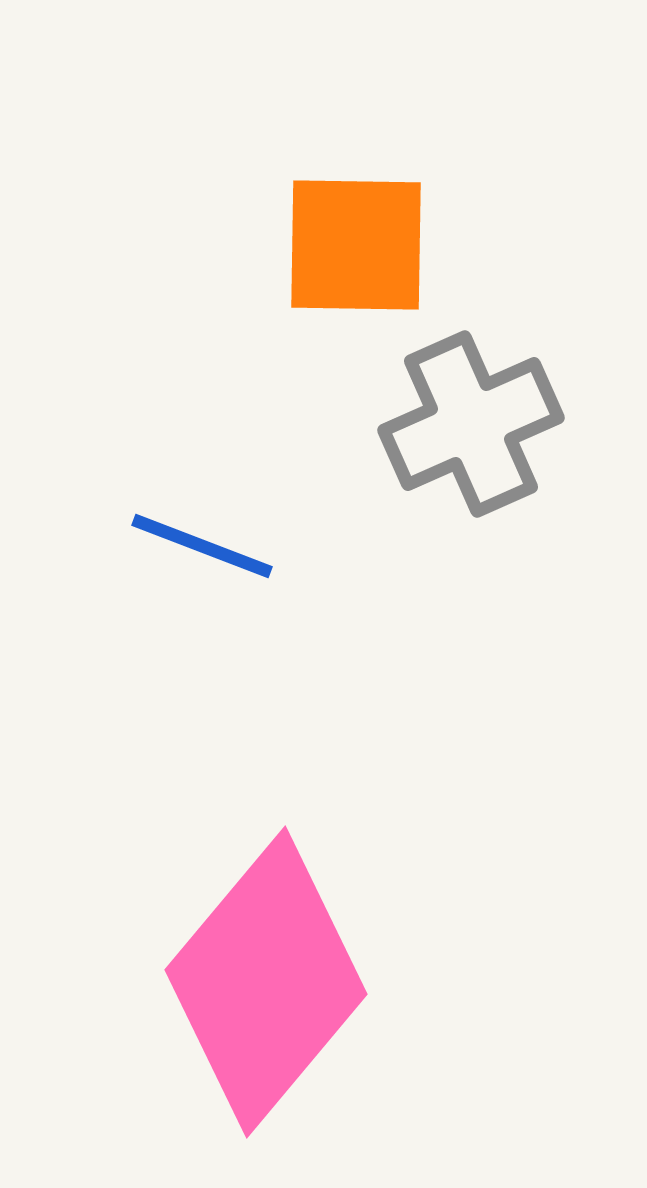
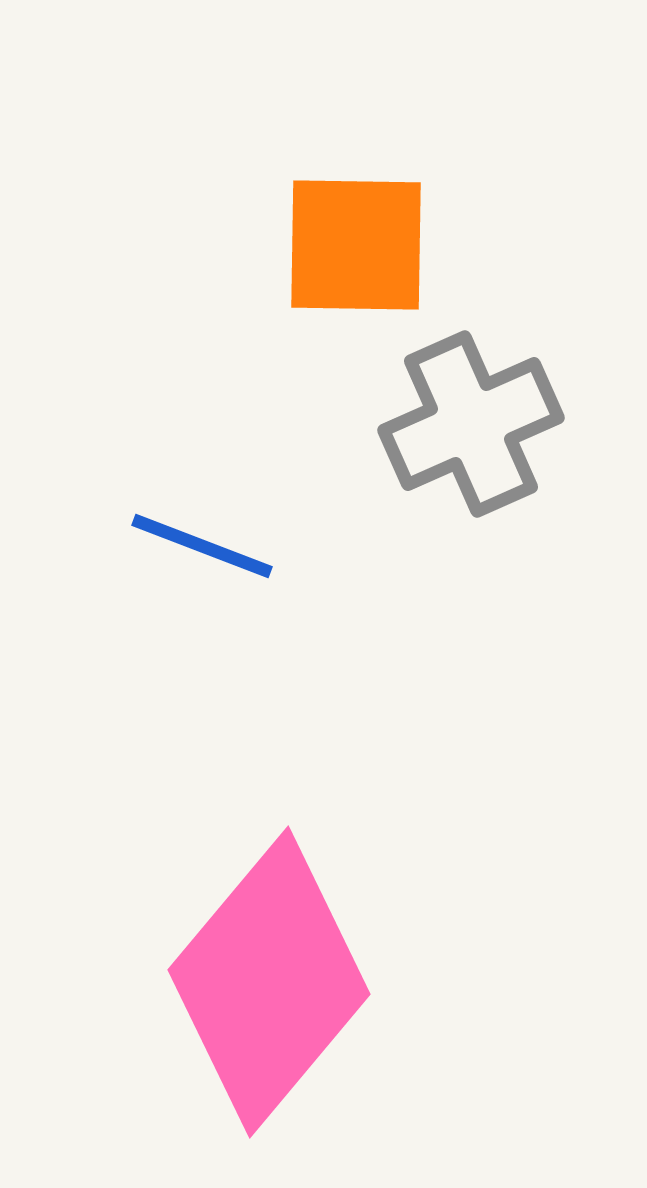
pink diamond: moved 3 px right
